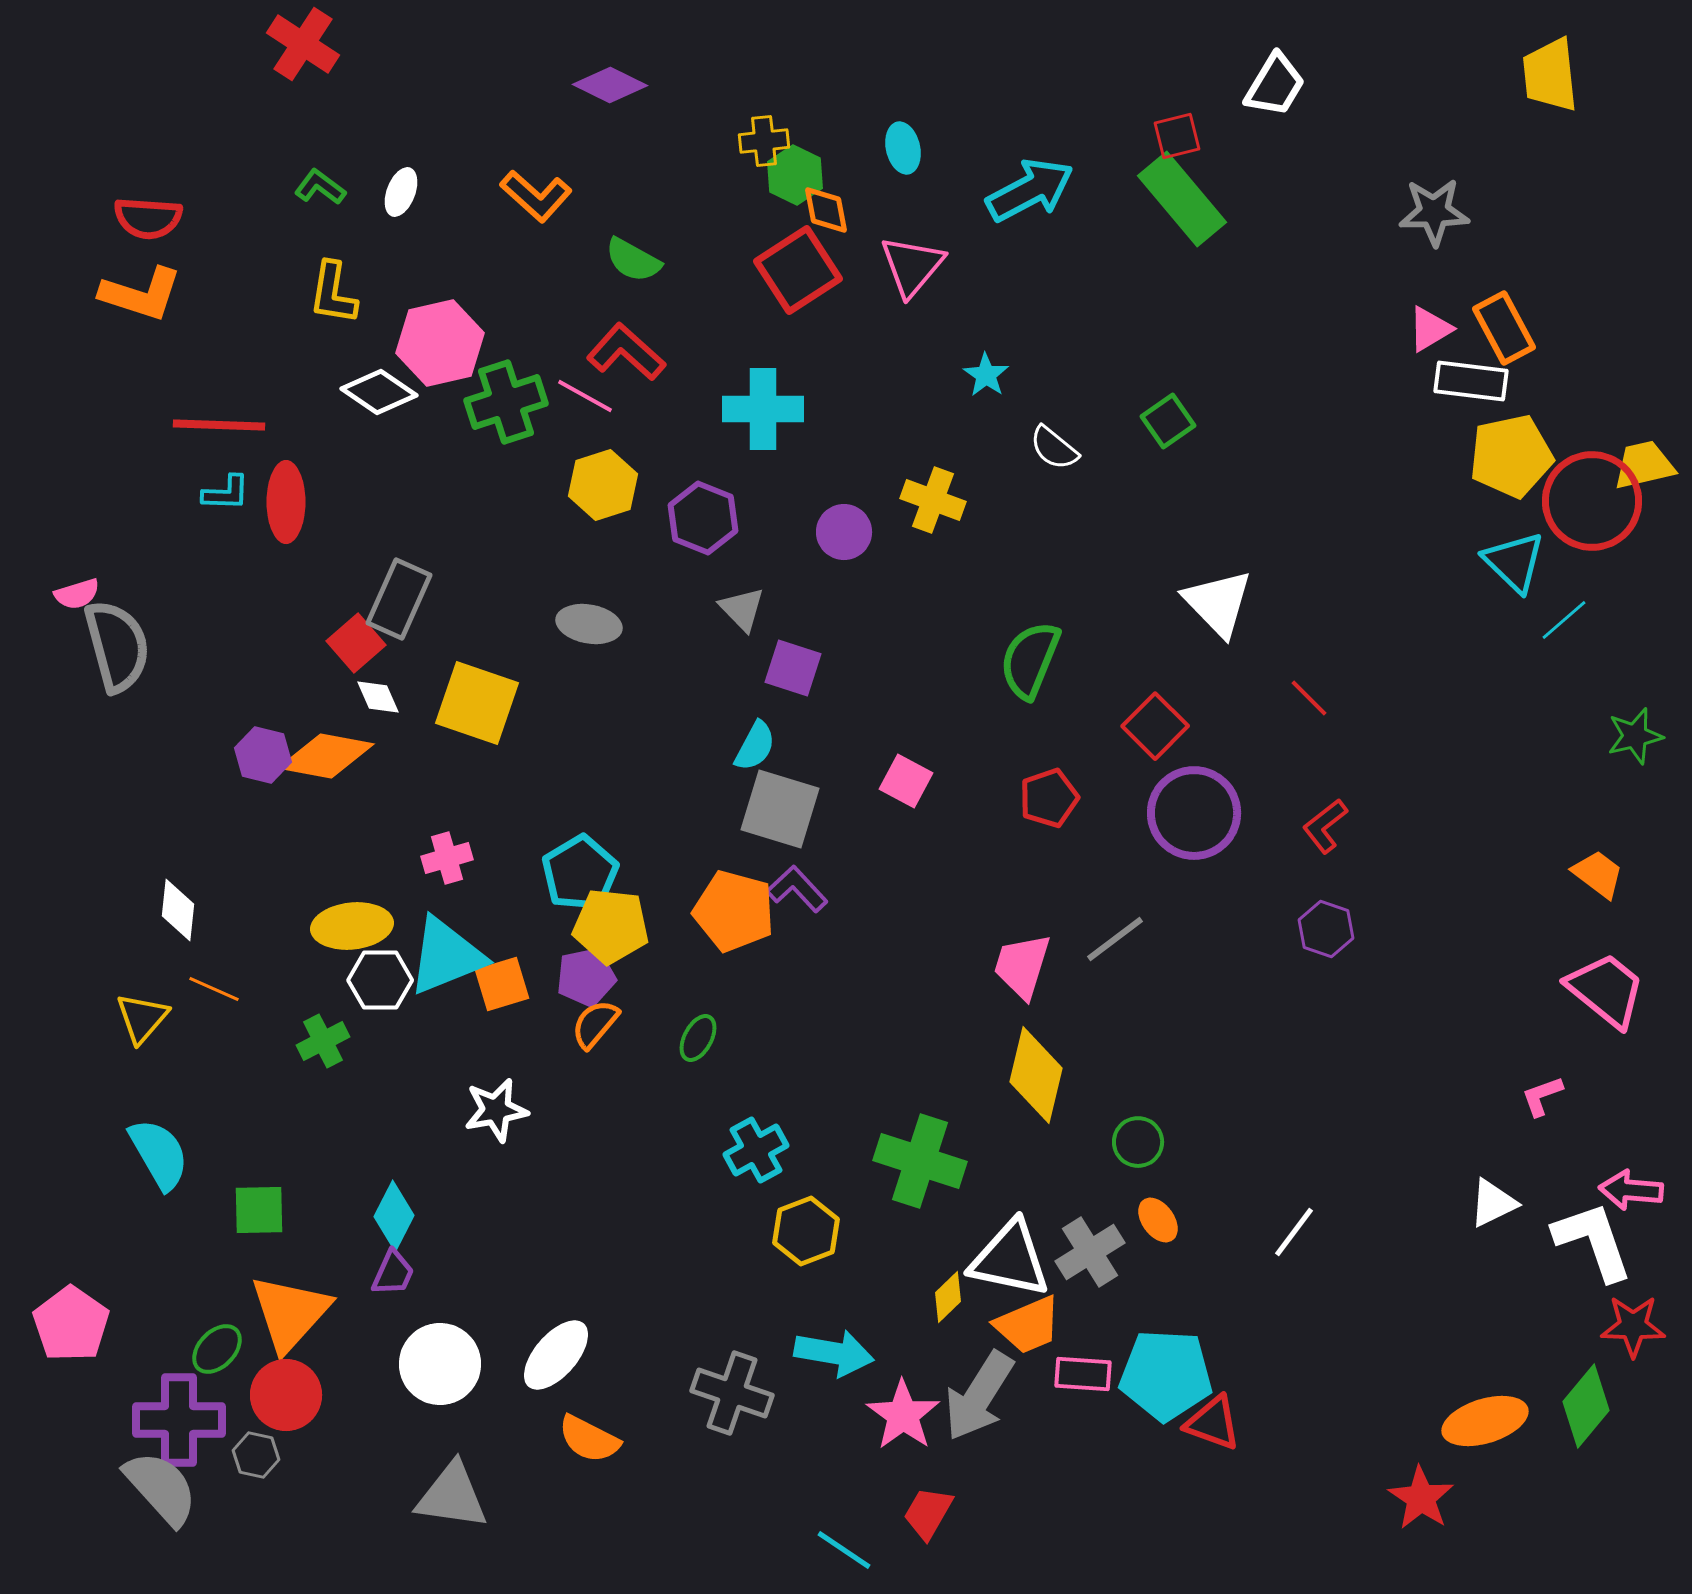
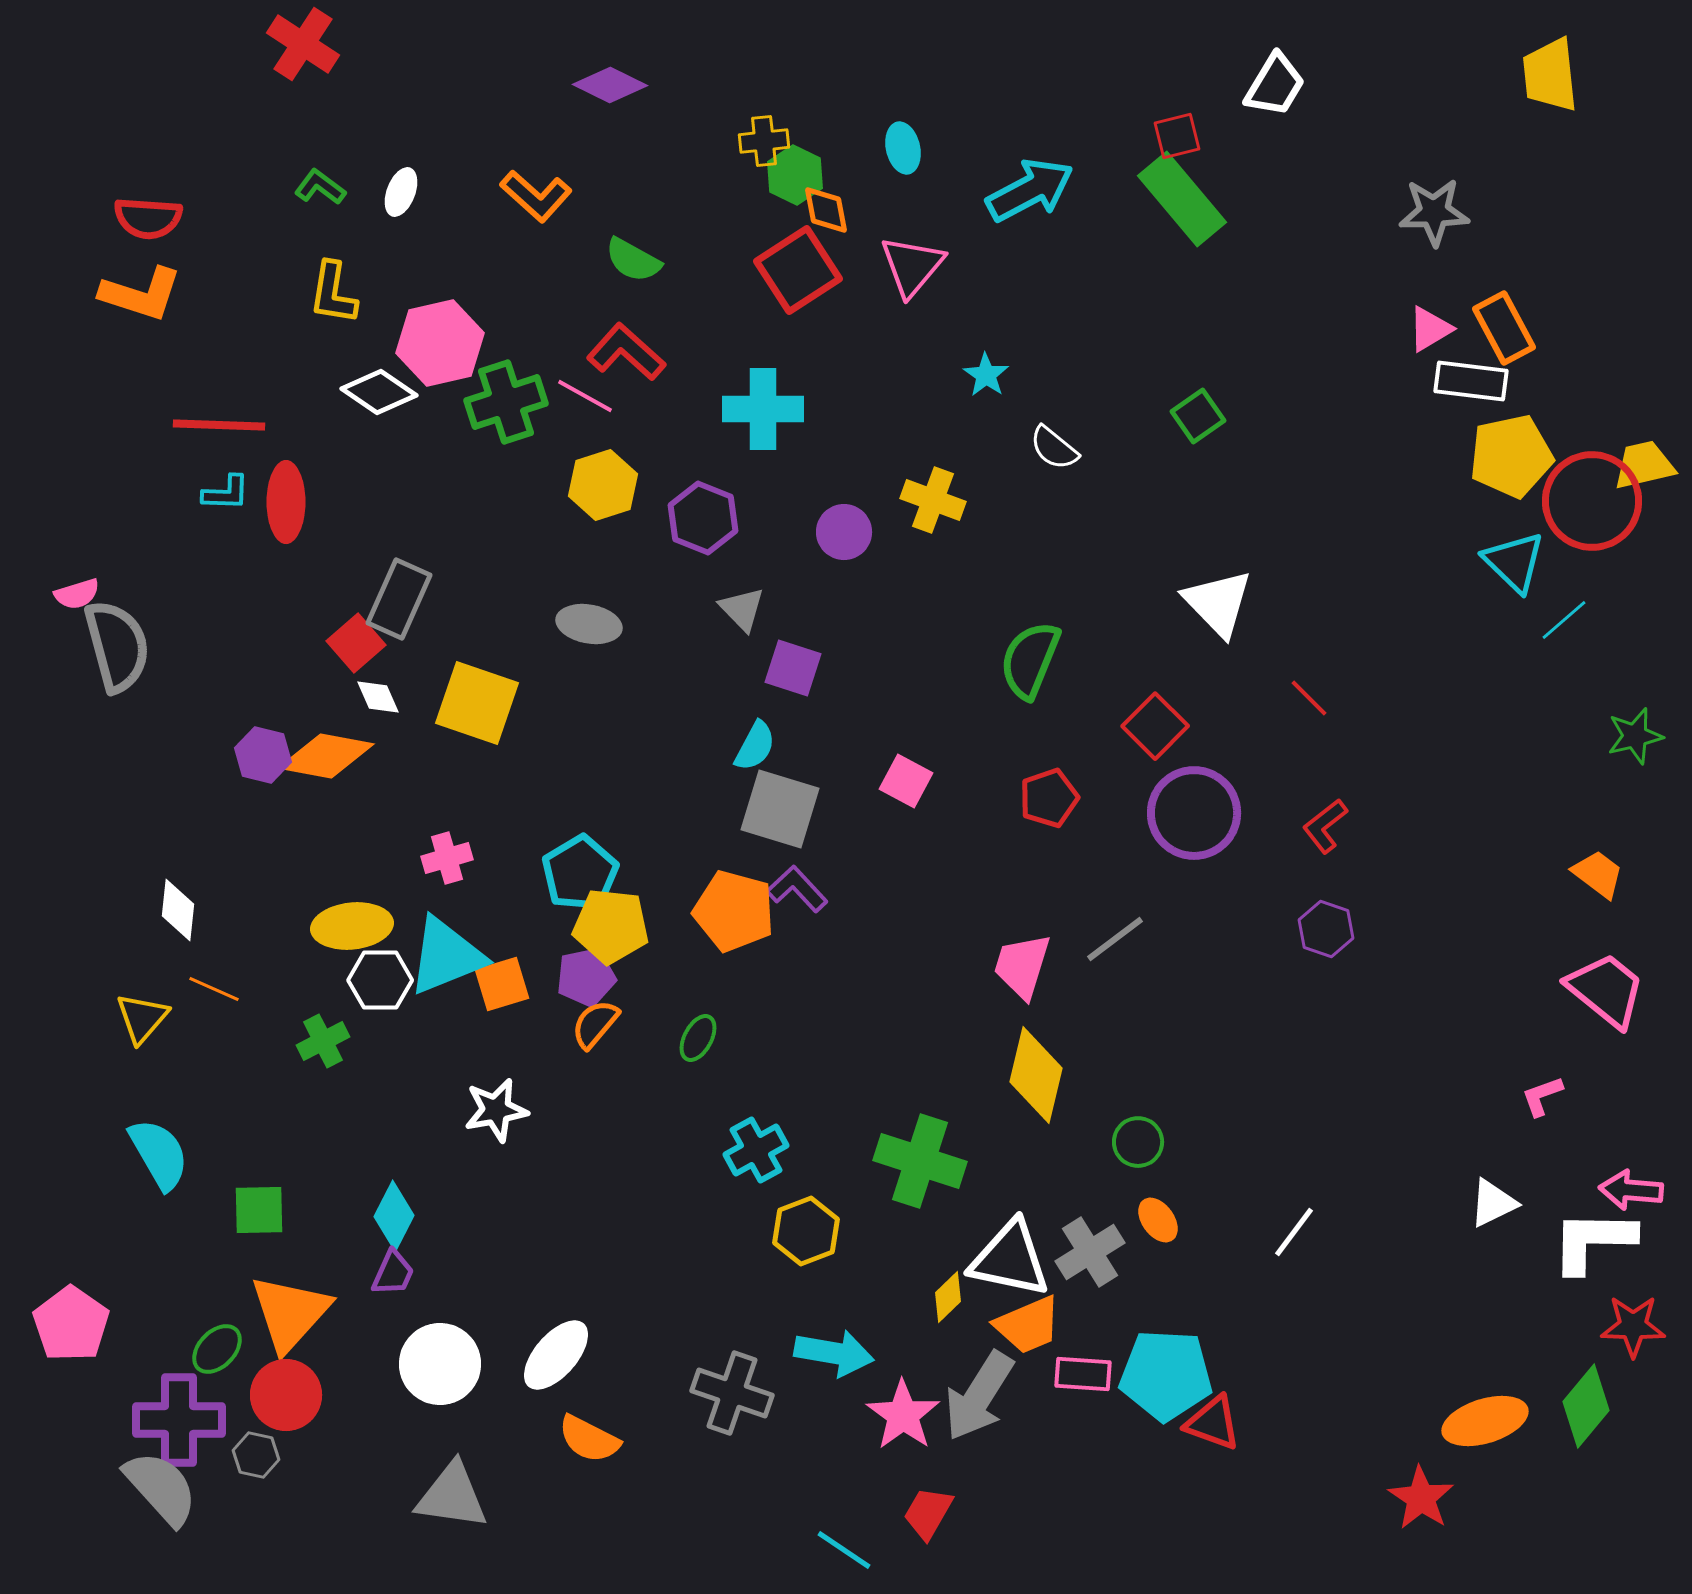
green square at (1168, 421): moved 30 px right, 5 px up
white L-shape at (1593, 1241): rotated 70 degrees counterclockwise
